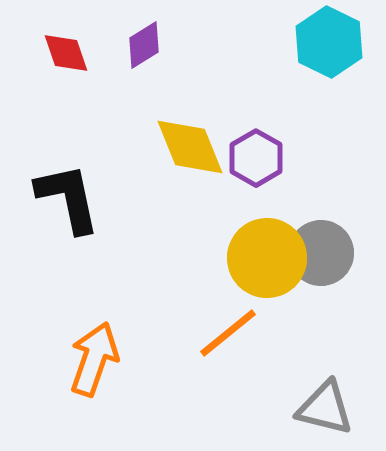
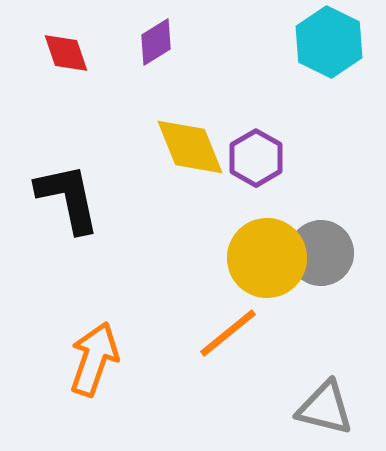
purple diamond: moved 12 px right, 3 px up
